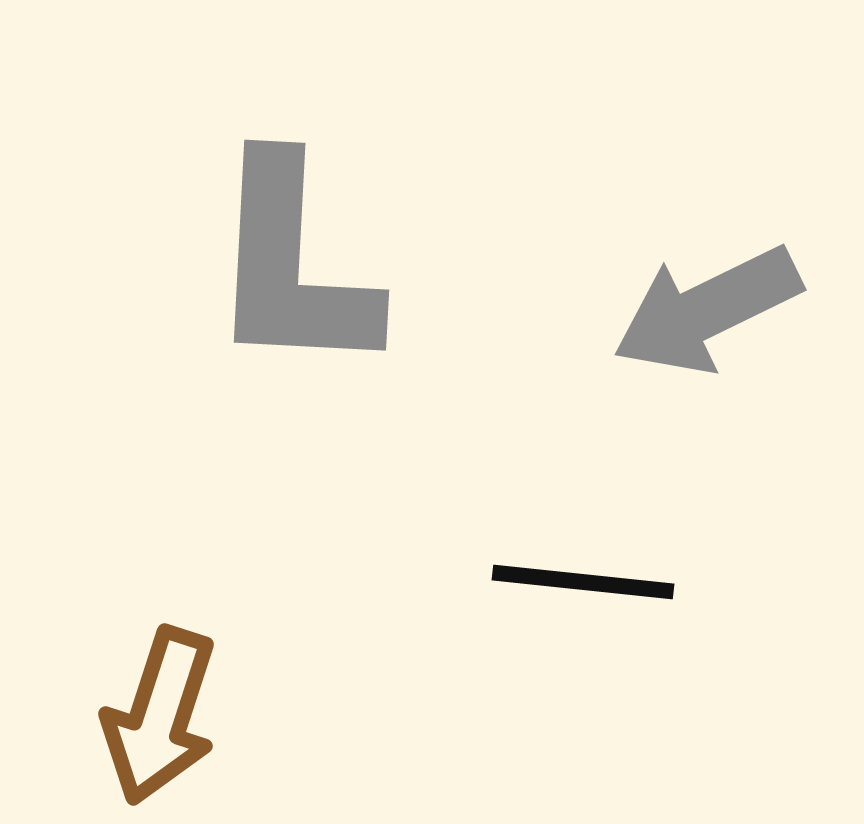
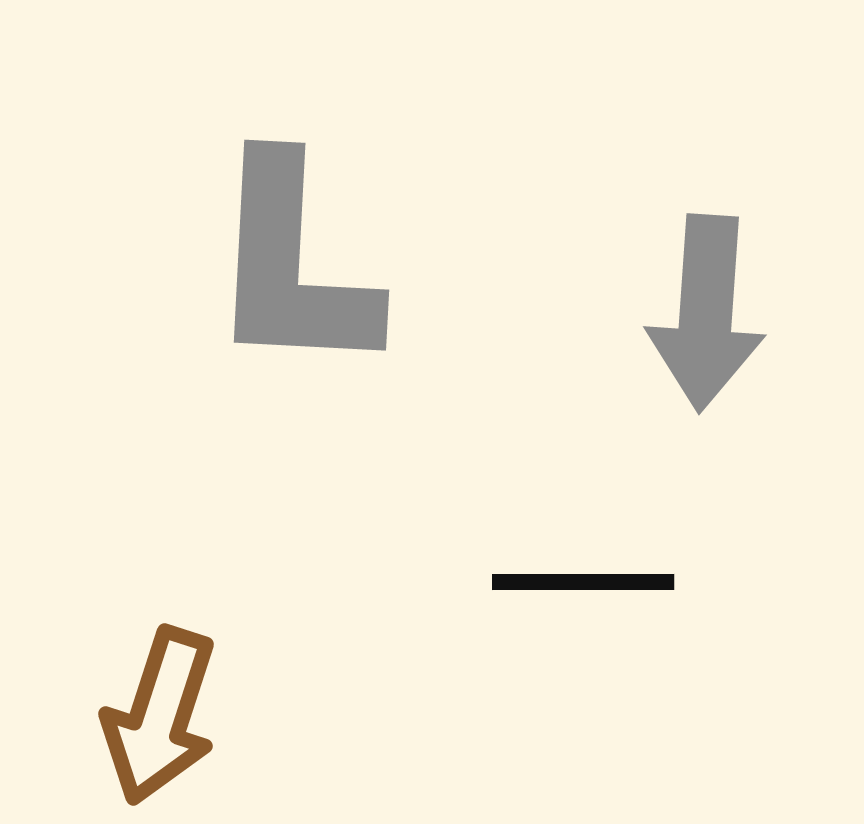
gray arrow: moved 1 px left, 3 px down; rotated 60 degrees counterclockwise
black line: rotated 6 degrees counterclockwise
